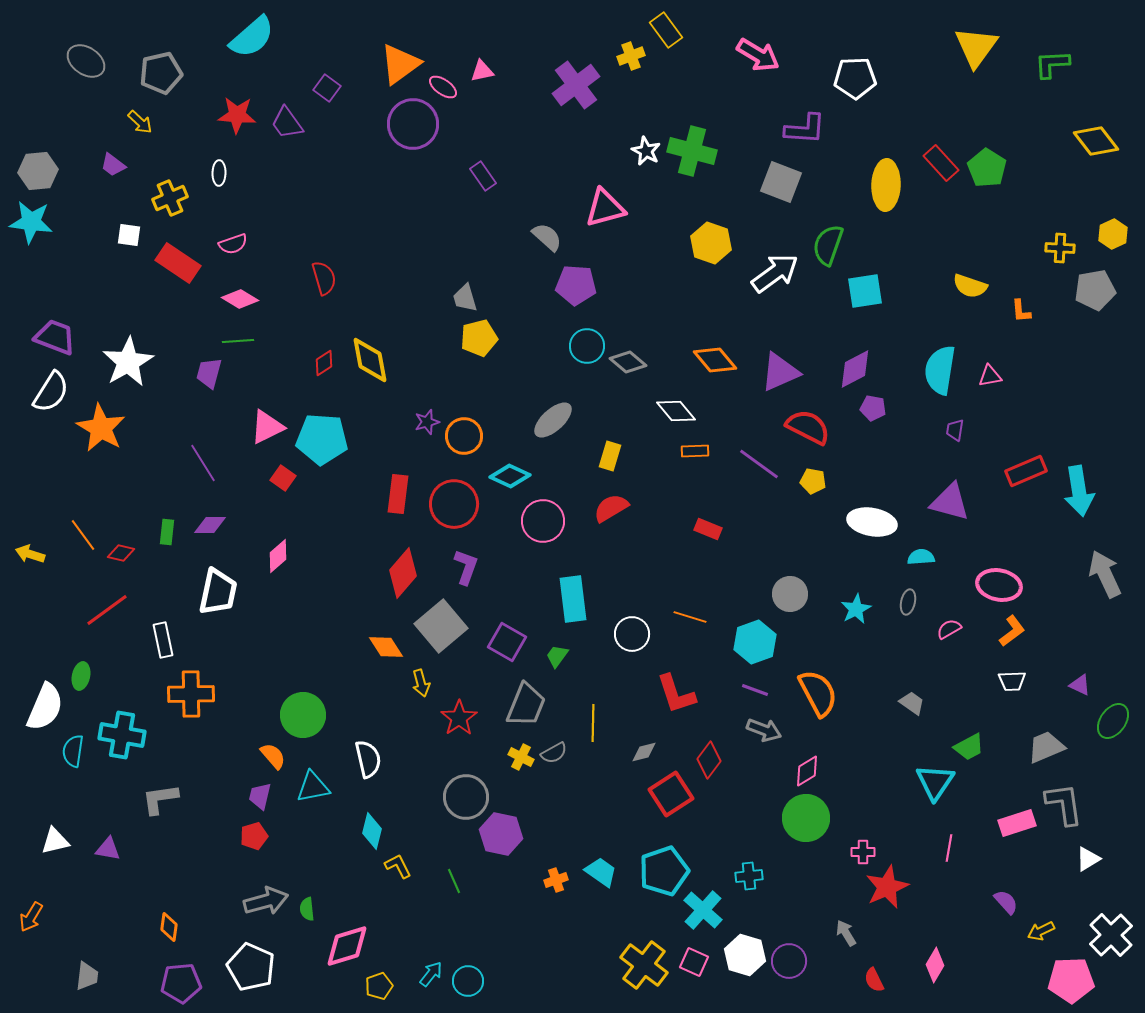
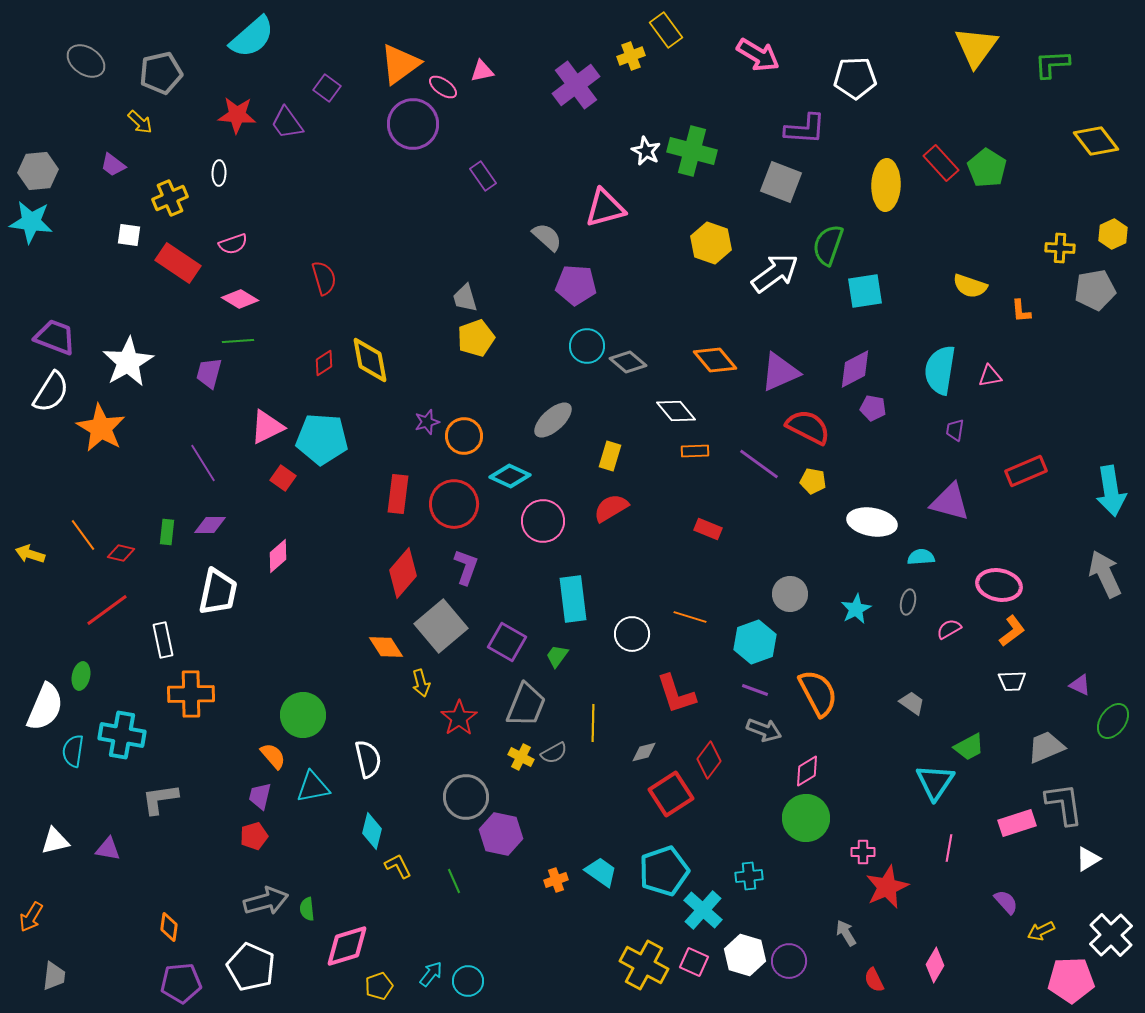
yellow pentagon at (479, 338): moved 3 px left; rotated 6 degrees counterclockwise
cyan arrow at (1079, 491): moved 32 px right
yellow cross at (644, 965): rotated 9 degrees counterclockwise
gray trapezoid at (87, 976): moved 33 px left
